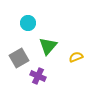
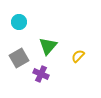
cyan circle: moved 9 px left, 1 px up
yellow semicircle: moved 2 px right, 1 px up; rotated 24 degrees counterclockwise
purple cross: moved 3 px right, 2 px up
